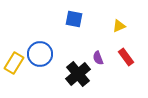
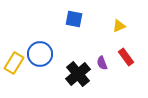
purple semicircle: moved 4 px right, 5 px down
